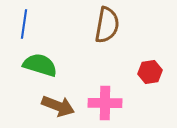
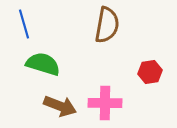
blue line: rotated 24 degrees counterclockwise
green semicircle: moved 3 px right, 1 px up
brown arrow: moved 2 px right
